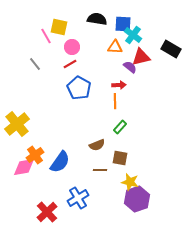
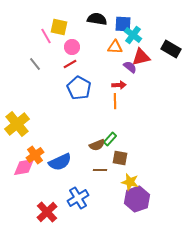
green rectangle: moved 10 px left, 12 px down
blue semicircle: rotated 30 degrees clockwise
